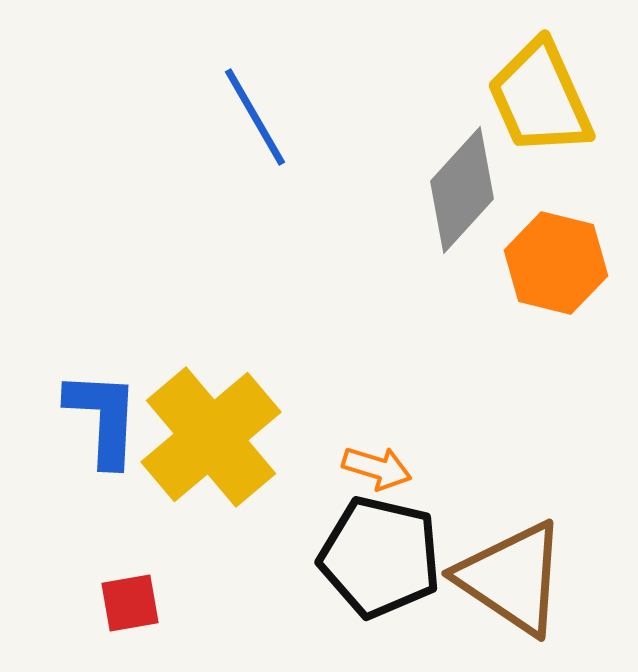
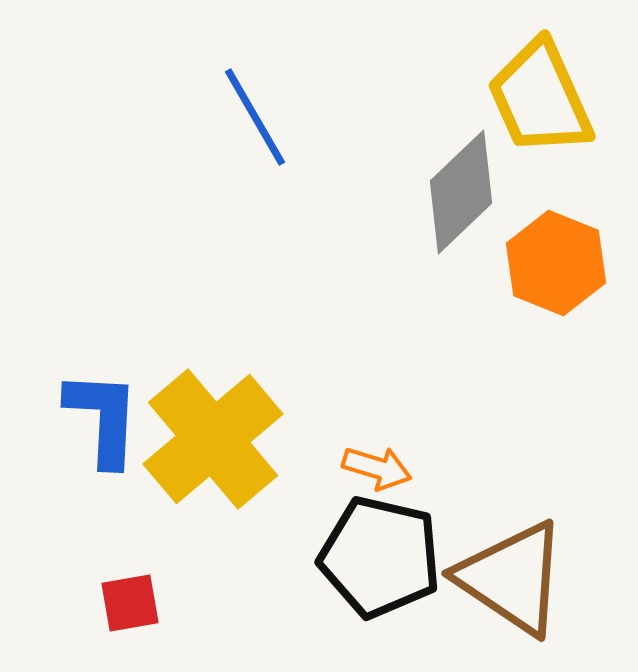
gray diamond: moved 1 px left, 2 px down; rotated 4 degrees clockwise
orange hexagon: rotated 8 degrees clockwise
yellow cross: moved 2 px right, 2 px down
